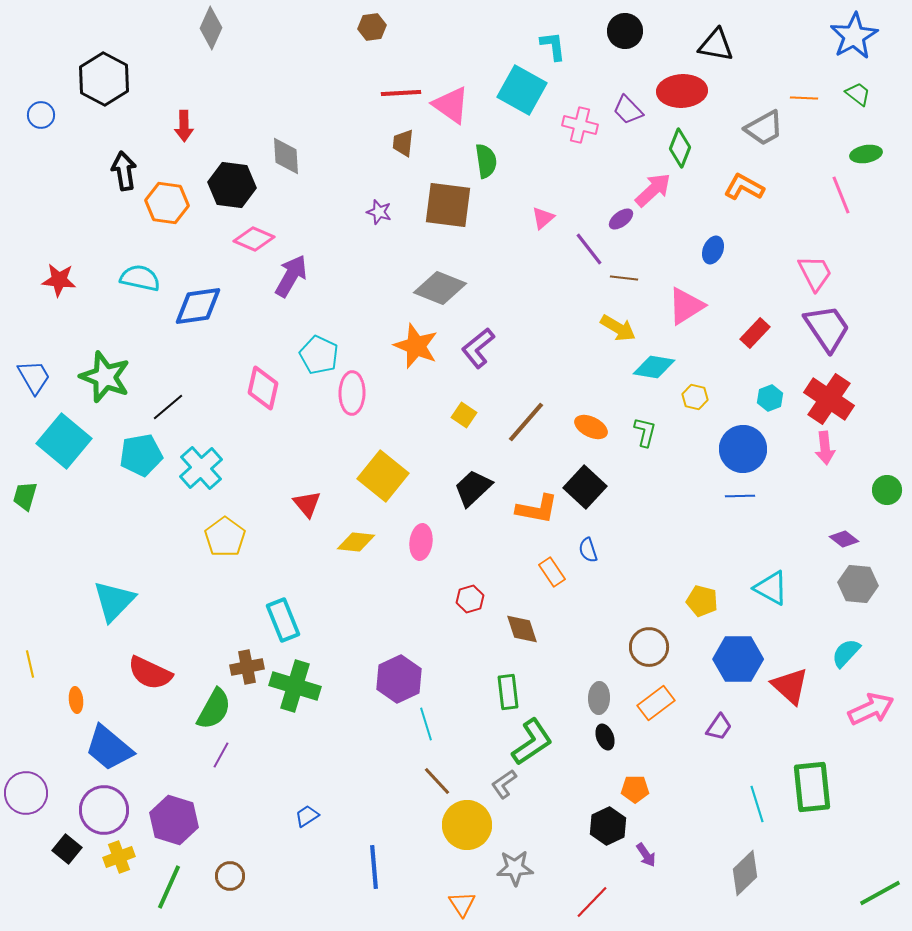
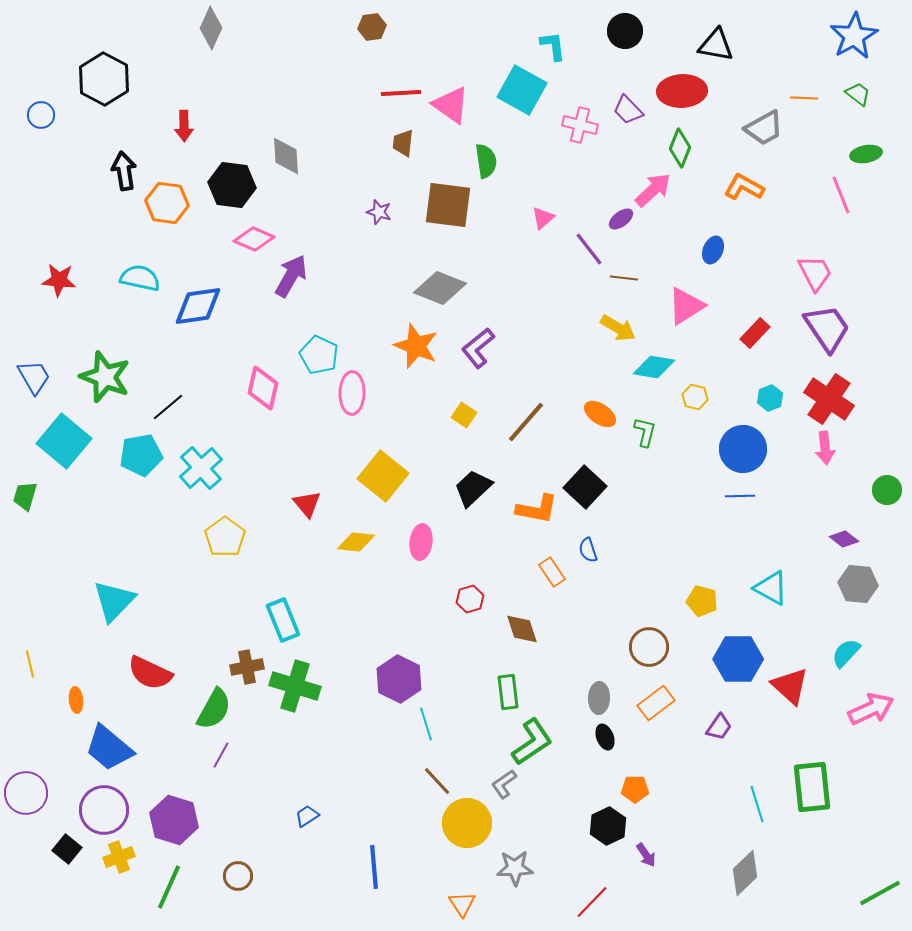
orange ellipse at (591, 427): moved 9 px right, 13 px up; rotated 8 degrees clockwise
purple hexagon at (399, 679): rotated 9 degrees counterclockwise
yellow circle at (467, 825): moved 2 px up
brown circle at (230, 876): moved 8 px right
